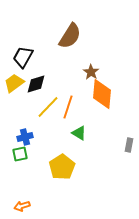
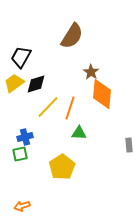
brown semicircle: moved 2 px right
black trapezoid: moved 2 px left
orange line: moved 2 px right, 1 px down
green triangle: rotated 28 degrees counterclockwise
gray rectangle: rotated 16 degrees counterclockwise
